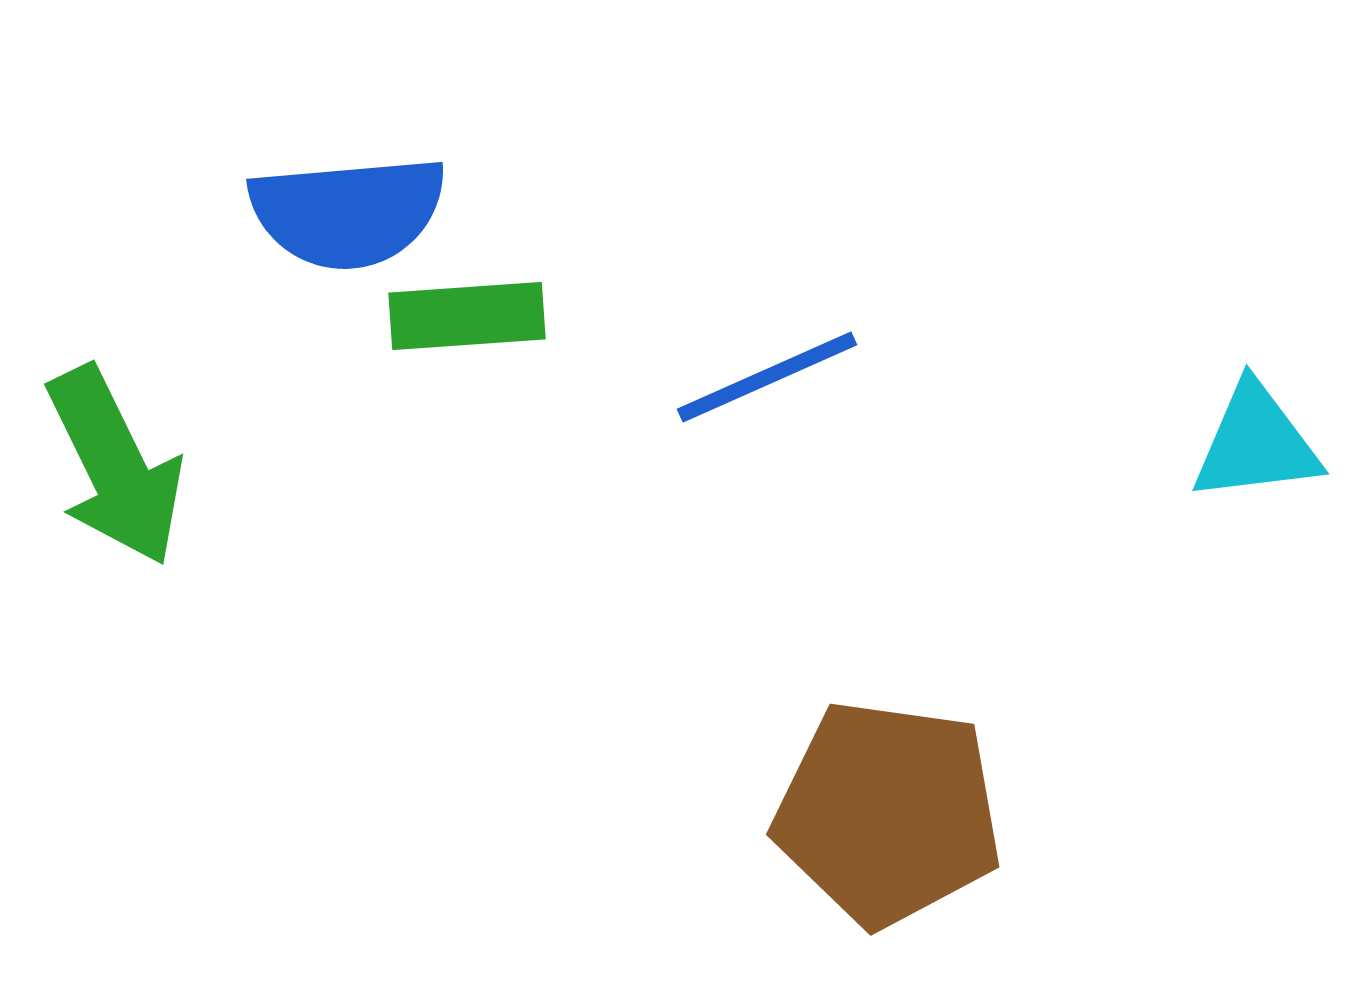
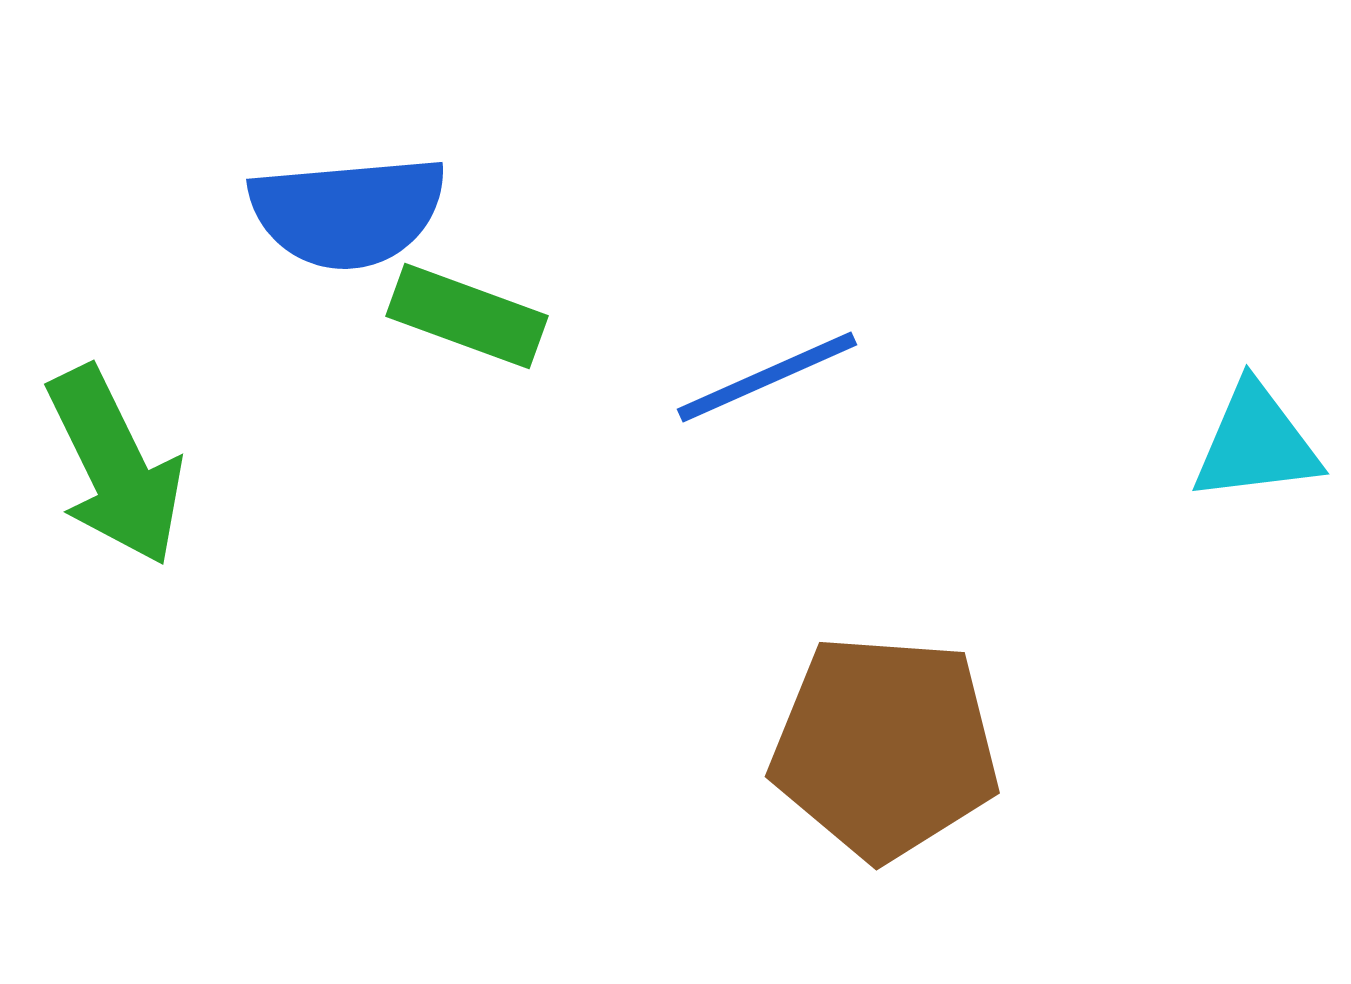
green rectangle: rotated 24 degrees clockwise
brown pentagon: moved 3 px left, 66 px up; rotated 4 degrees counterclockwise
